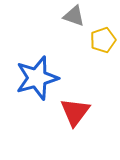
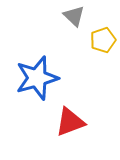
gray triangle: rotated 25 degrees clockwise
red triangle: moved 5 px left, 10 px down; rotated 32 degrees clockwise
